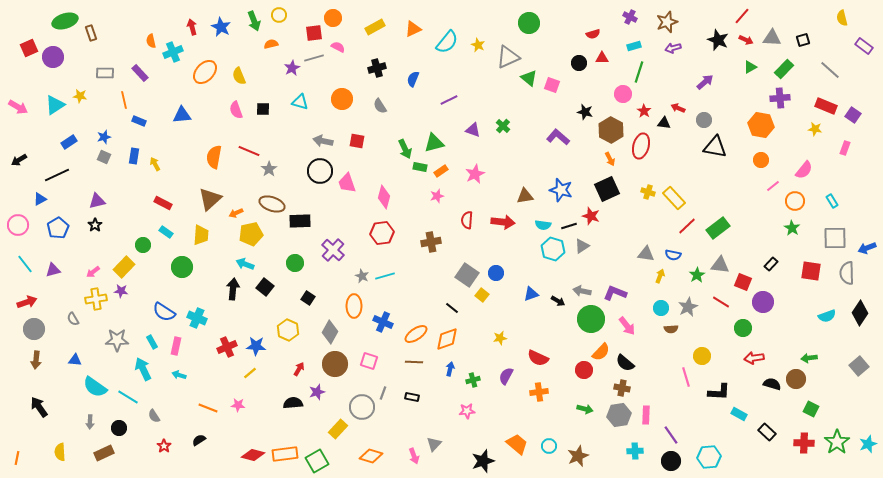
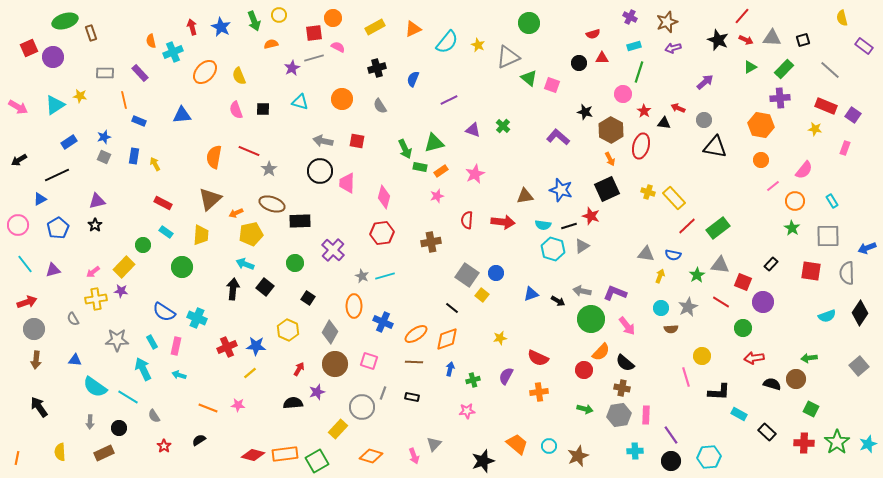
pink trapezoid at (347, 183): rotated 20 degrees clockwise
gray square at (835, 238): moved 7 px left, 2 px up
